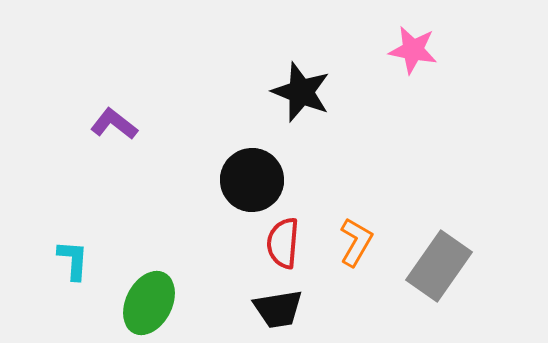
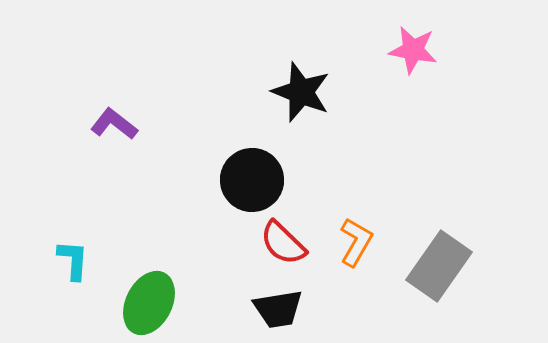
red semicircle: rotated 51 degrees counterclockwise
